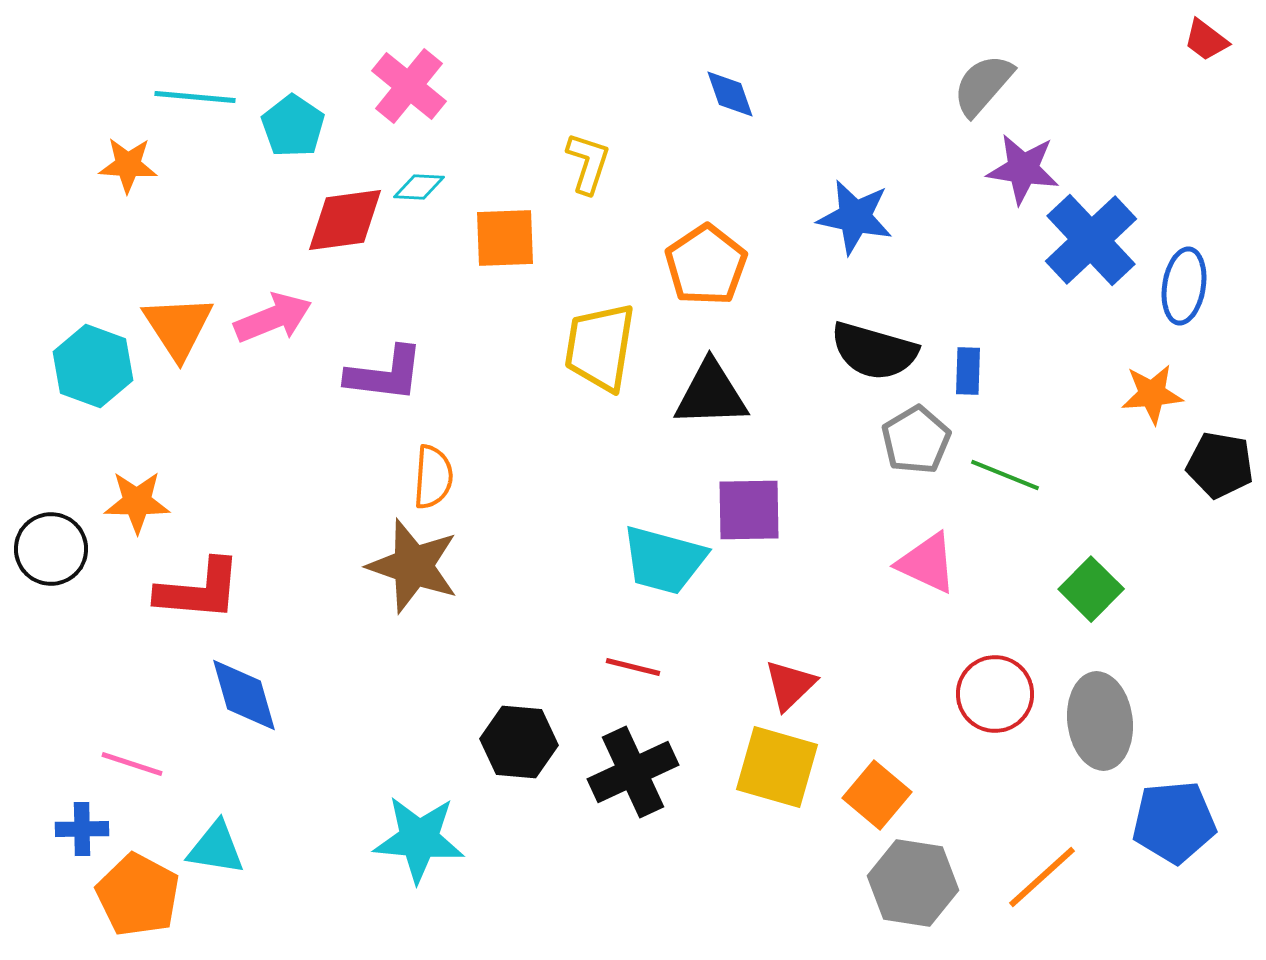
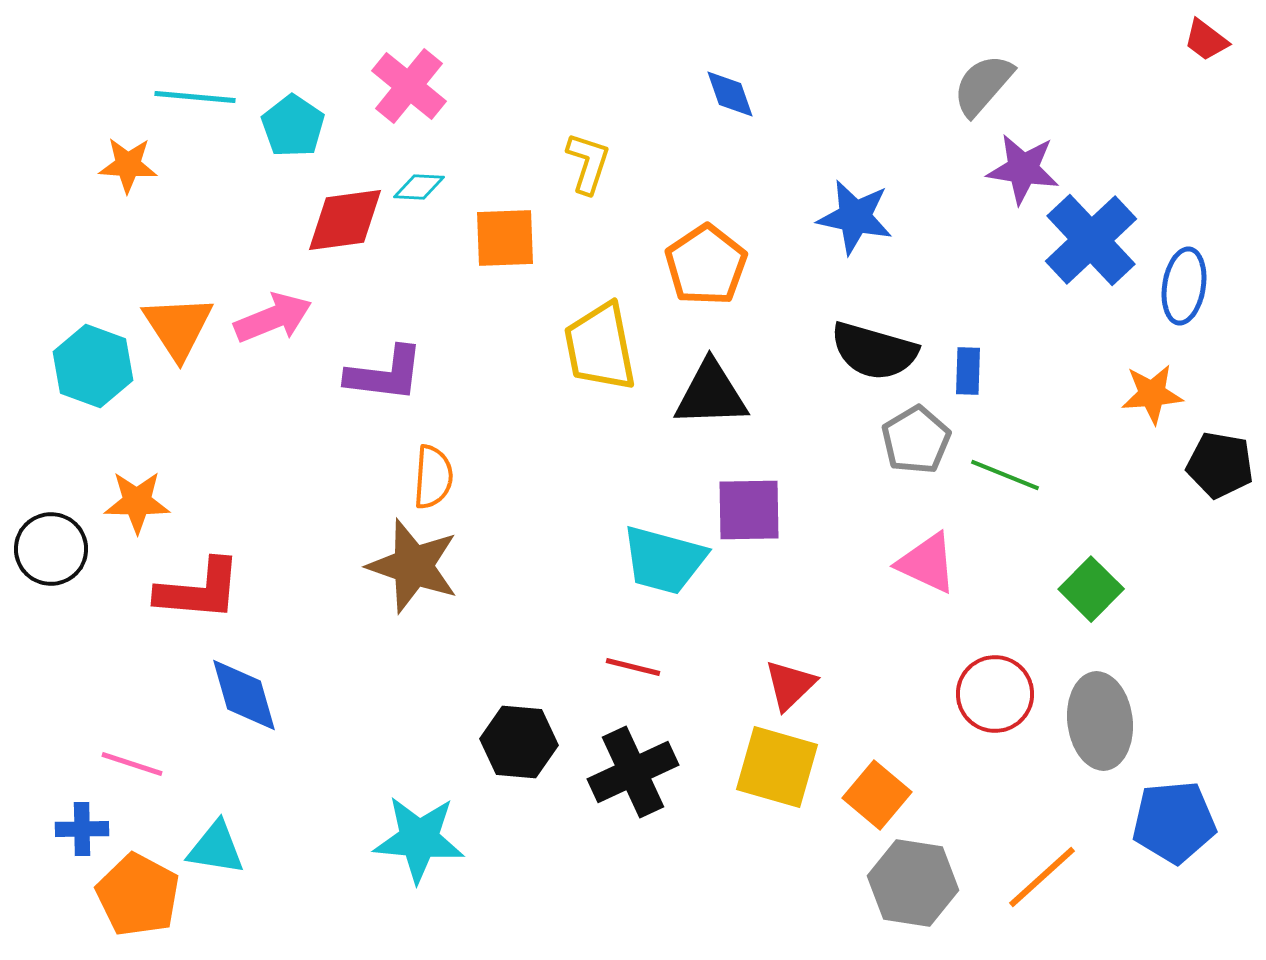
yellow trapezoid at (600, 347): rotated 20 degrees counterclockwise
